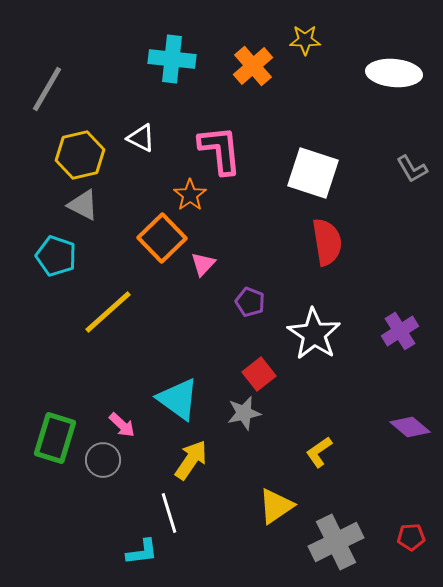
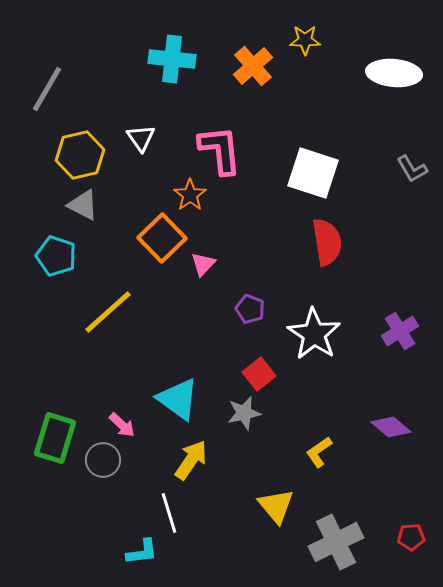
white triangle: rotated 28 degrees clockwise
purple pentagon: moved 7 px down
purple diamond: moved 19 px left
yellow triangle: rotated 36 degrees counterclockwise
